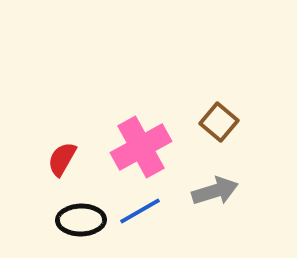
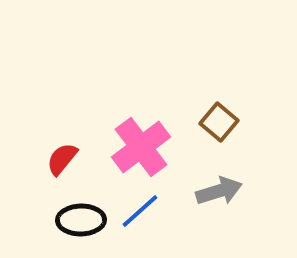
pink cross: rotated 8 degrees counterclockwise
red semicircle: rotated 9 degrees clockwise
gray arrow: moved 4 px right
blue line: rotated 12 degrees counterclockwise
